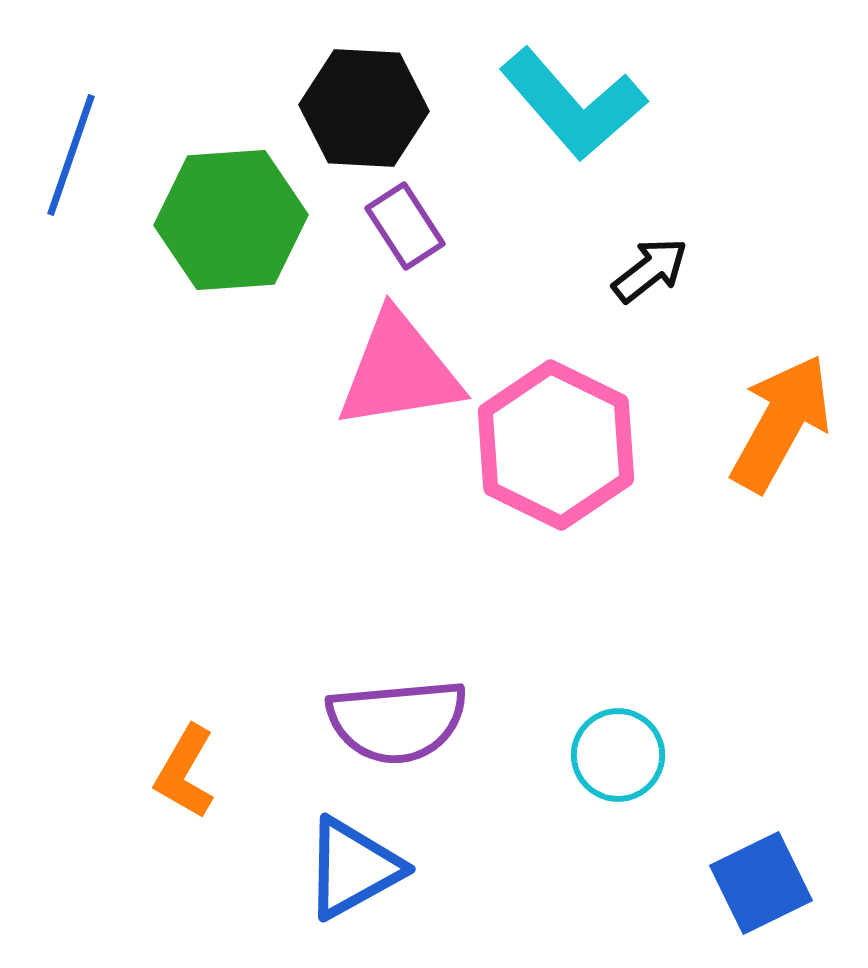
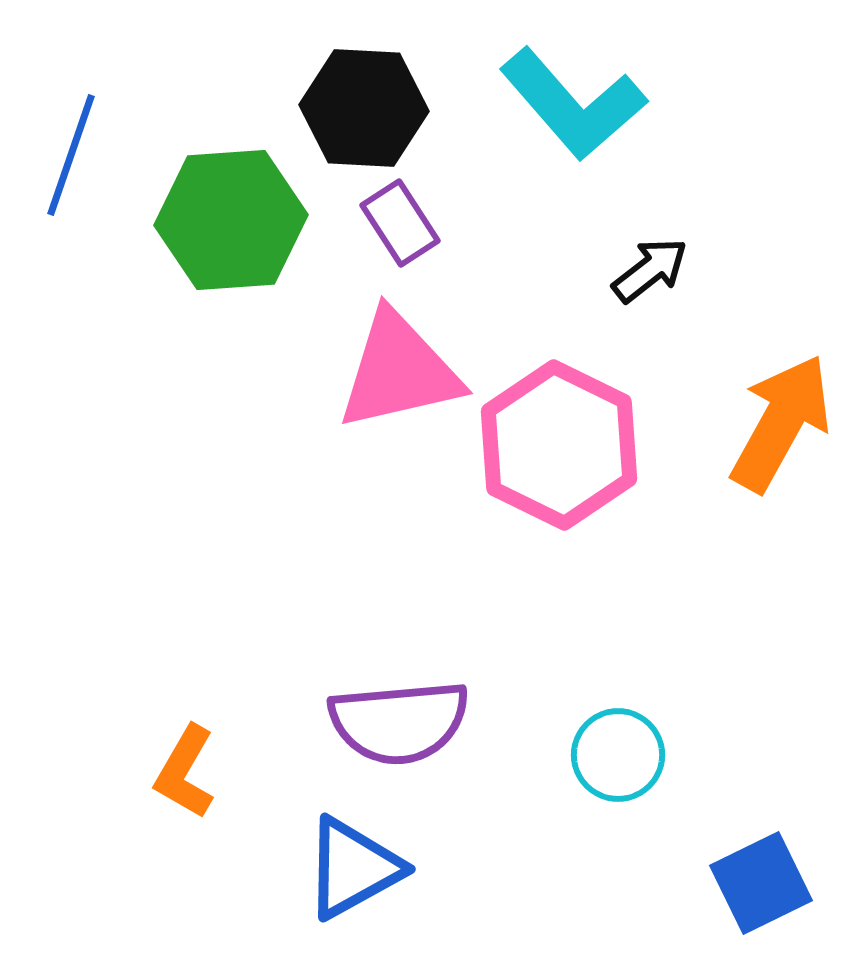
purple rectangle: moved 5 px left, 3 px up
pink triangle: rotated 4 degrees counterclockwise
pink hexagon: moved 3 px right
purple semicircle: moved 2 px right, 1 px down
